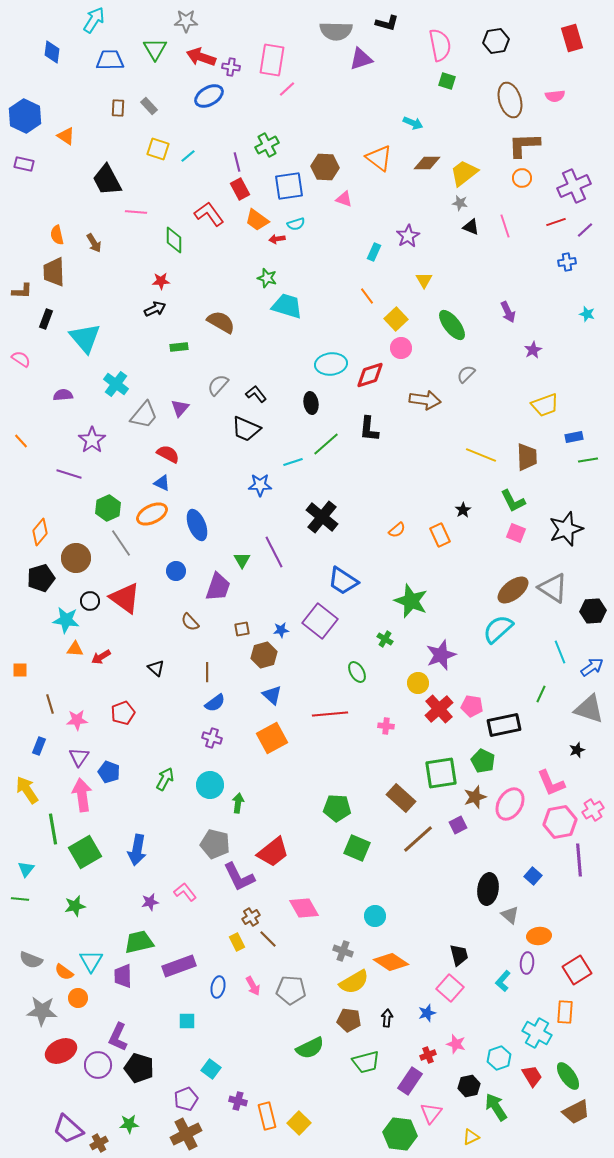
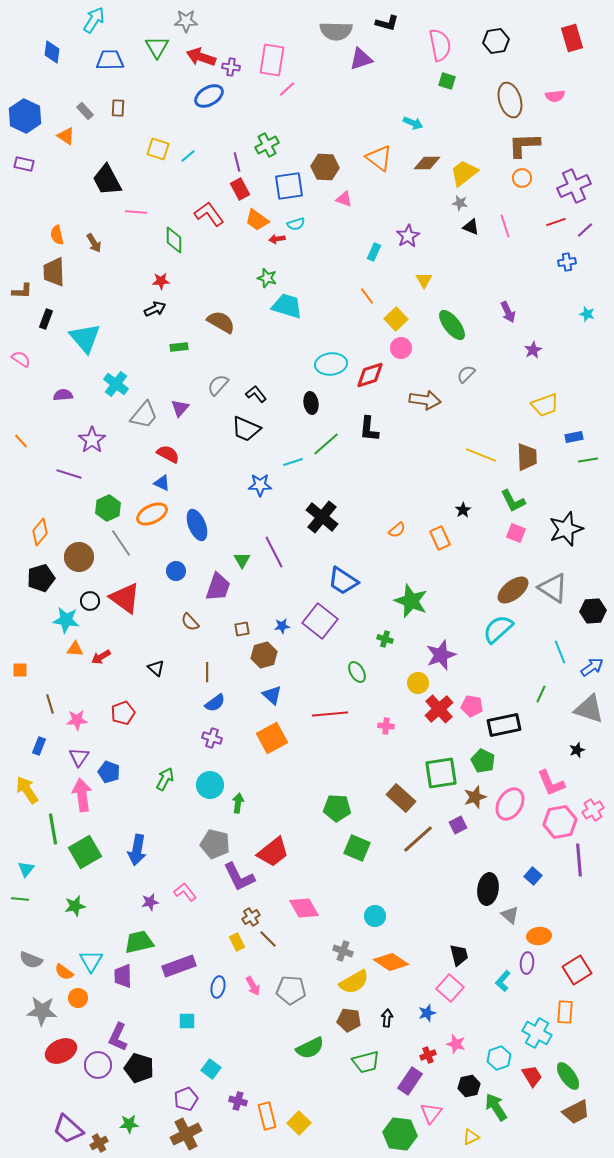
green triangle at (155, 49): moved 2 px right, 2 px up
gray rectangle at (149, 106): moved 64 px left, 5 px down
orange rectangle at (440, 535): moved 3 px down
brown circle at (76, 558): moved 3 px right, 1 px up
blue star at (281, 630): moved 1 px right, 4 px up
green cross at (385, 639): rotated 14 degrees counterclockwise
